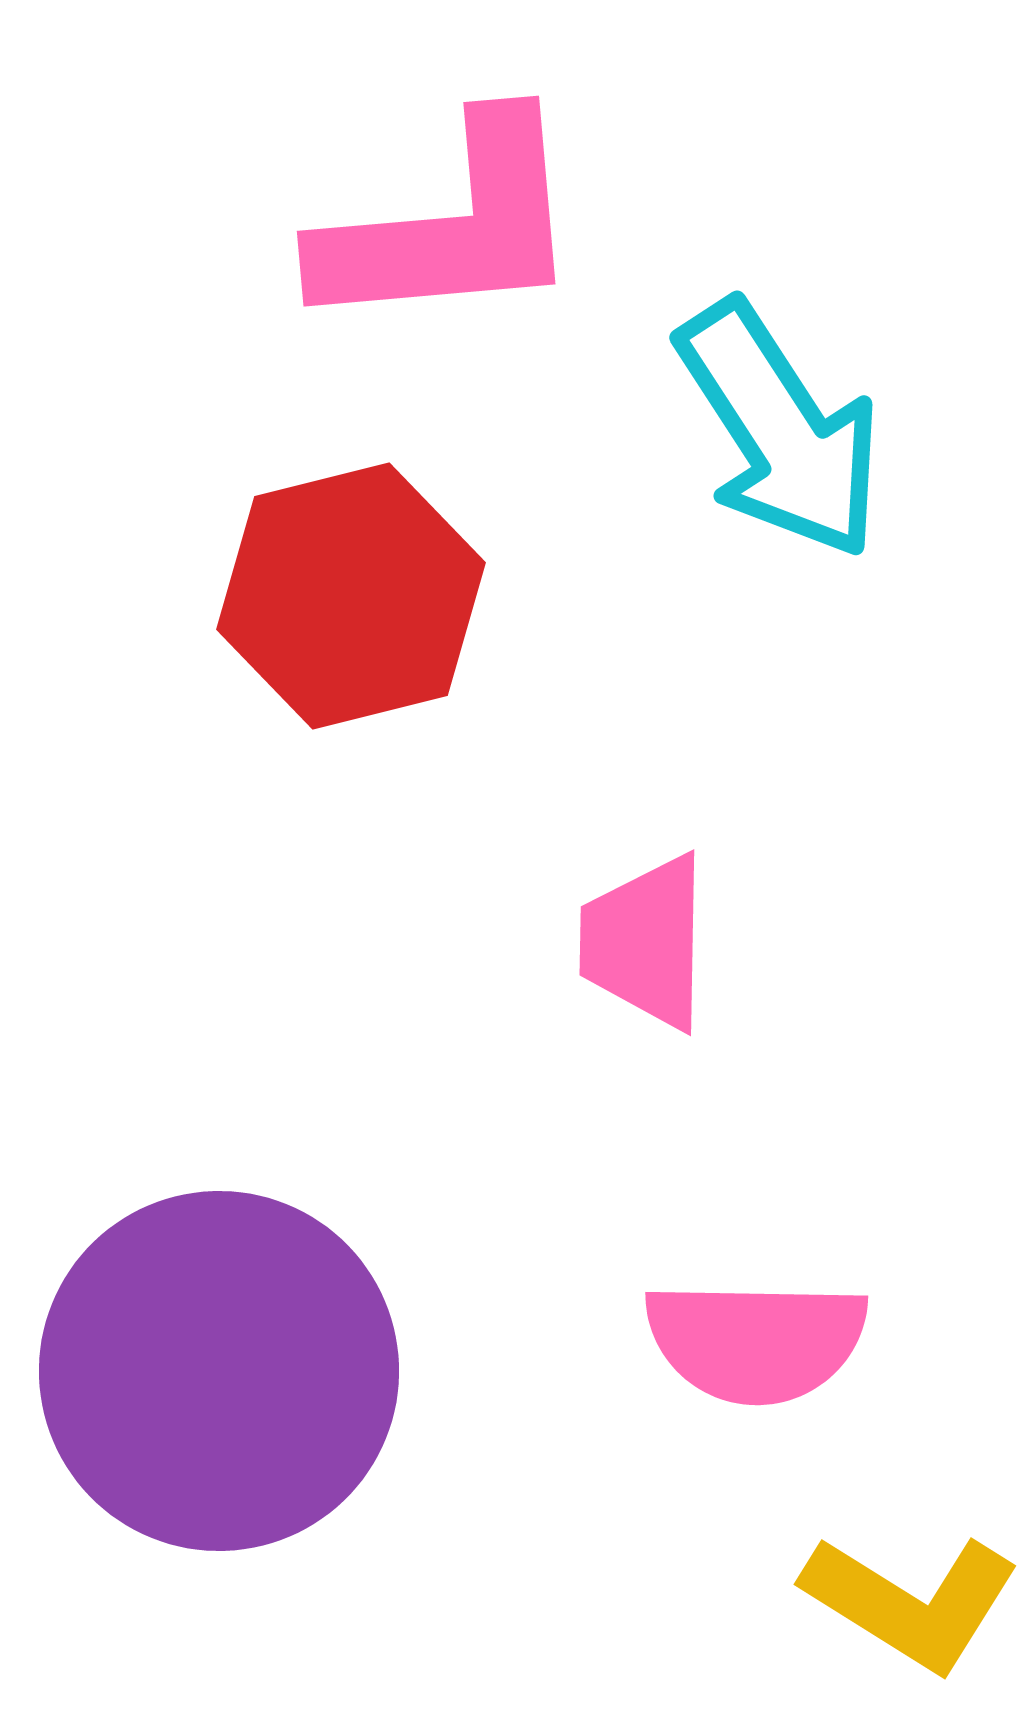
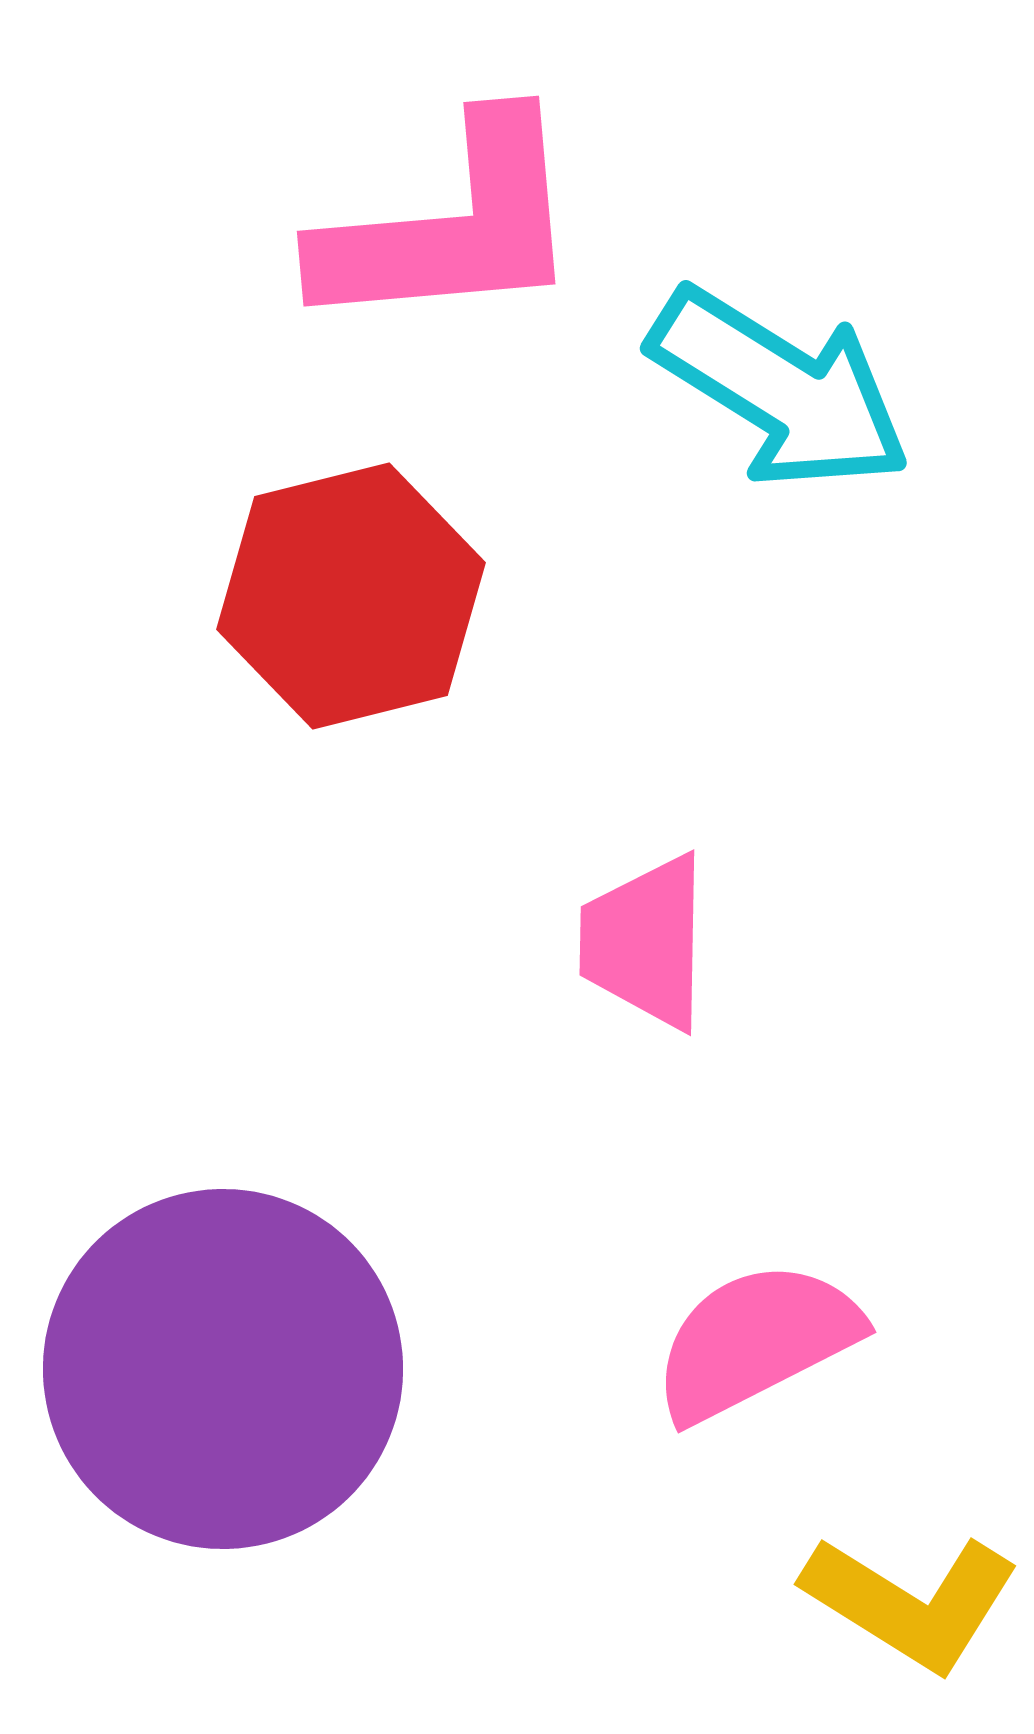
cyan arrow: moved 41 px up; rotated 25 degrees counterclockwise
pink semicircle: rotated 152 degrees clockwise
purple circle: moved 4 px right, 2 px up
